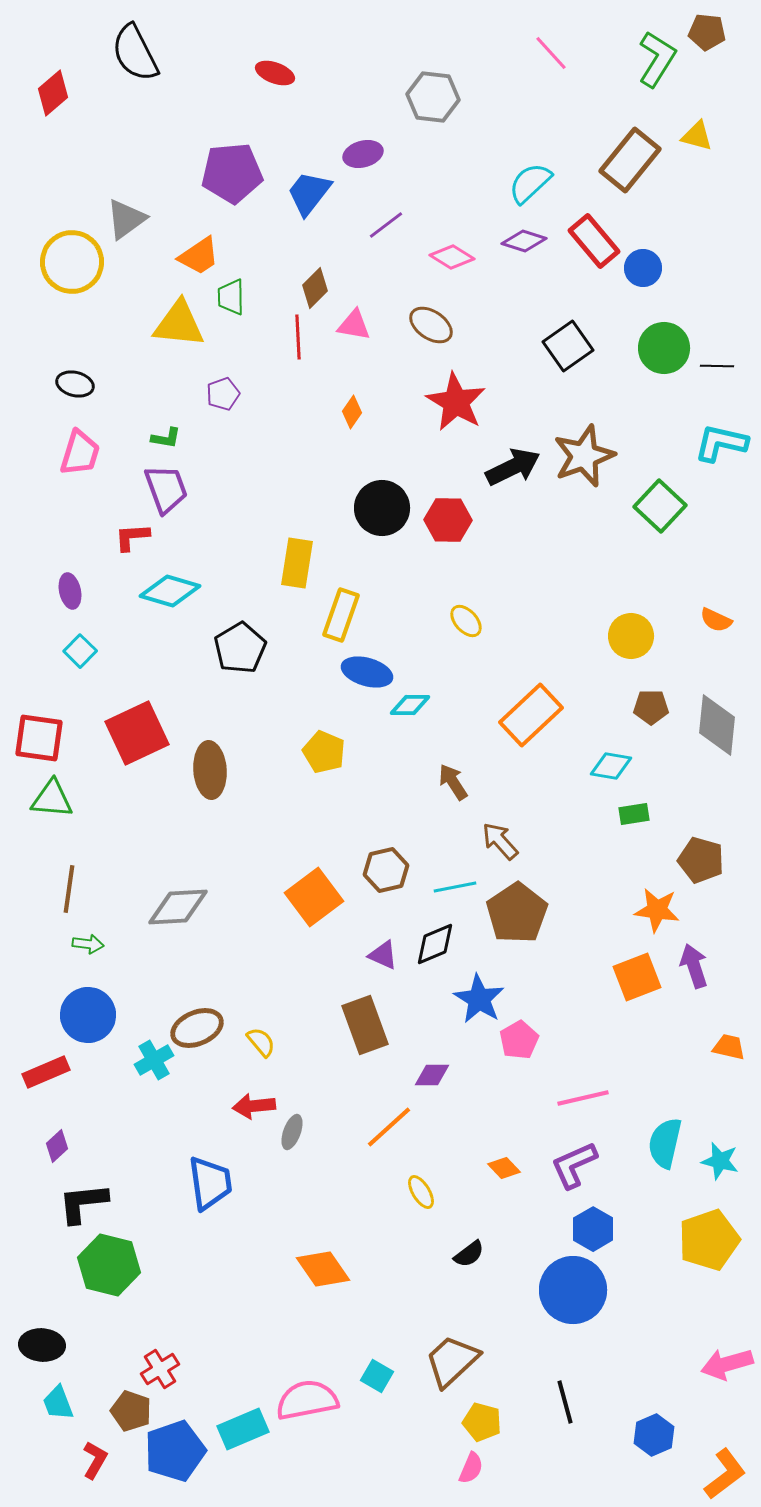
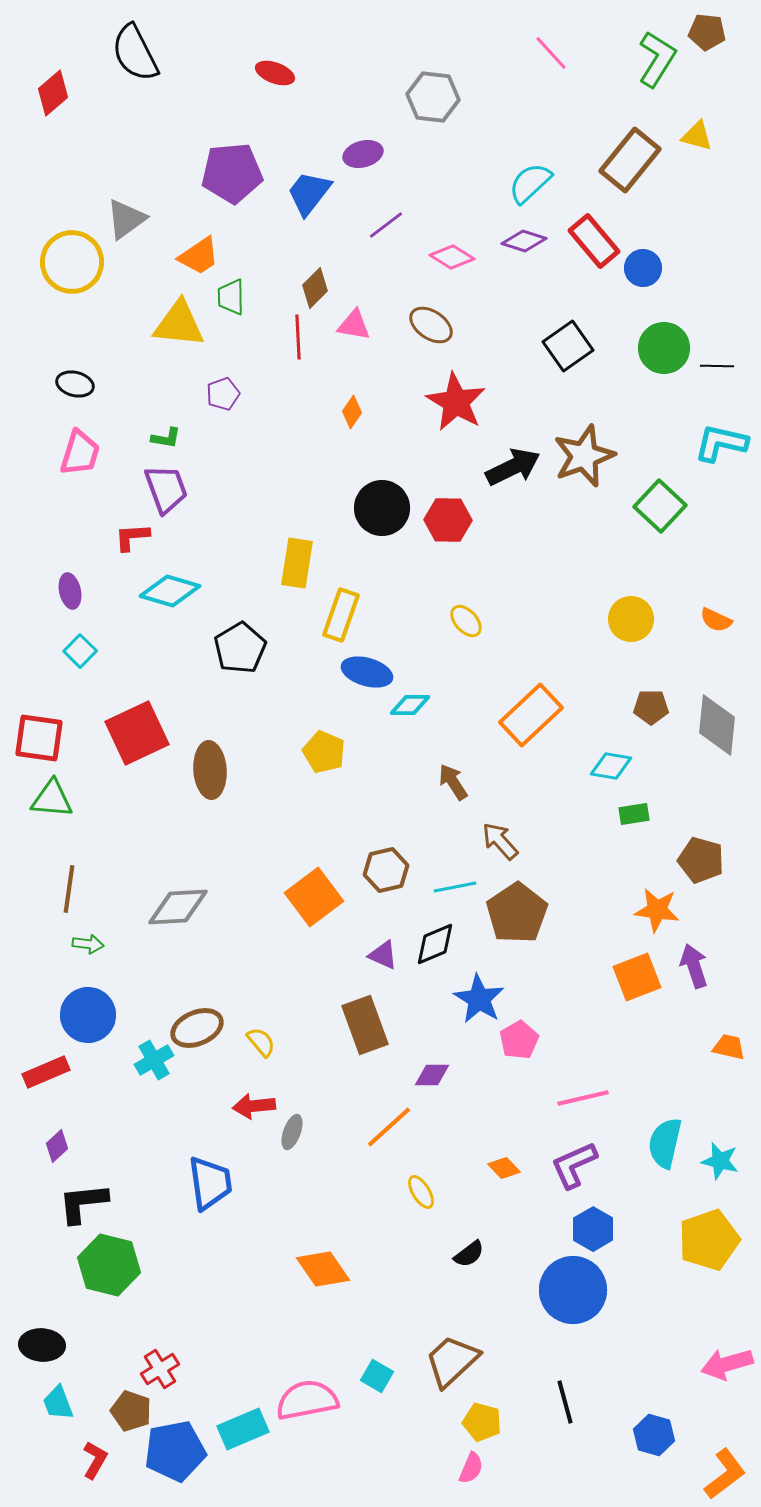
yellow circle at (631, 636): moved 17 px up
blue hexagon at (654, 1435): rotated 21 degrees counterclockwise
blue pentagon at (175, 1451): rotated 8 degrees clockwise
